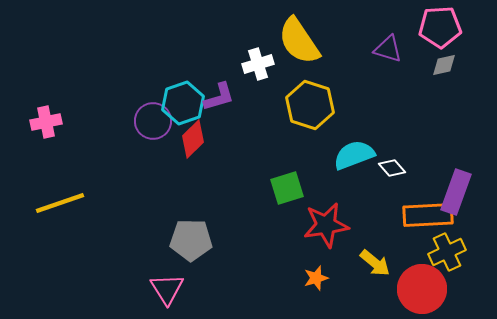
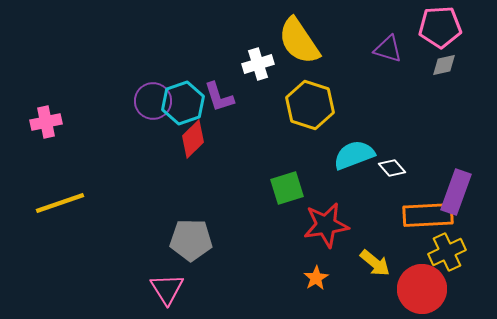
purple L-shape: rotated 88 degrees clockwise
purple circle: moved 20 px up
orange star: rotated 15 degrees counterclockwise
